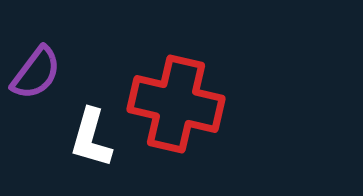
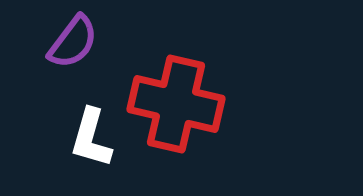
purple semicircle: moved 37 px right, 31 px up
